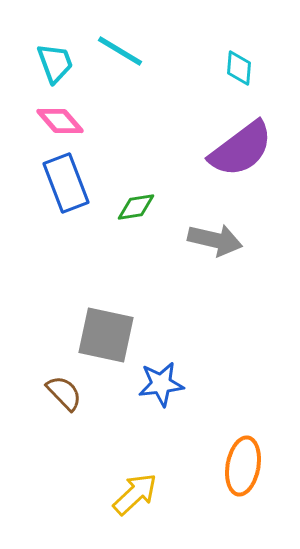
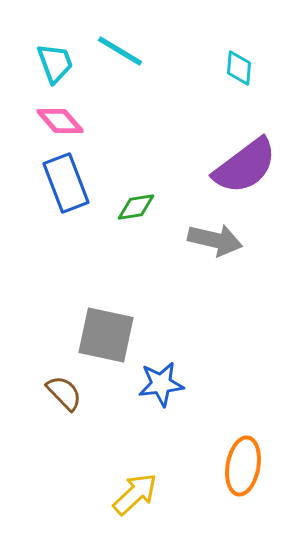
purple semicircle: moved 4 px right, 17 px down
